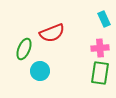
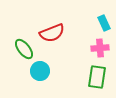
cyan rectangle: moved 4 px down
green ellipse: rotated 60 degrees counterclockwise
green rectangle: moved 3 px left, 4 px down
